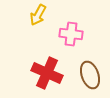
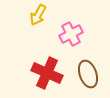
pink cross: rotated 35 degrees counterclockwise
brown ellipse: moved 2 px left, 1 px up
